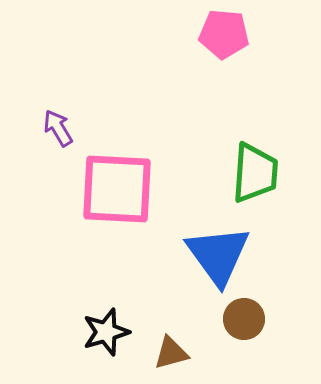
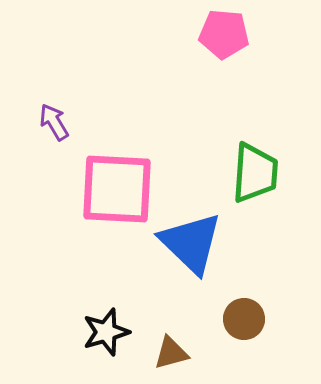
purple arrow: moved 4 px left, 6 px up
blue triangle: moved 27 px left, 12 px up; rotated 10 degrees counterclockwise
